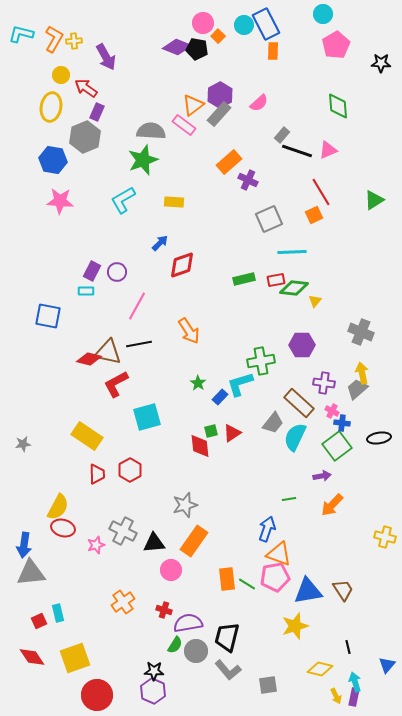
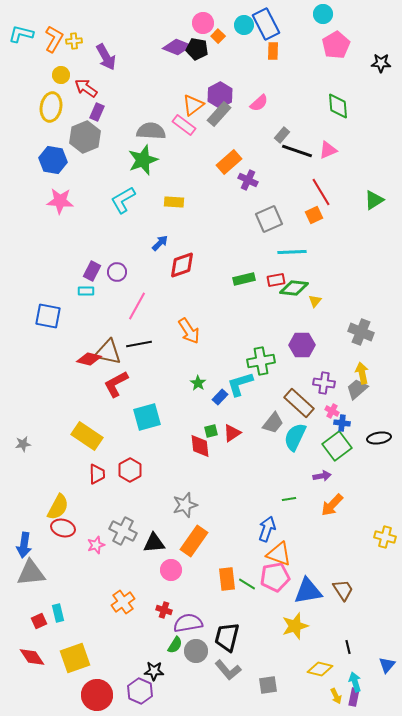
purple hexagon at (153, 691): moved 13 px left
